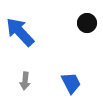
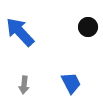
black circle: moved 1 px right, 4 px down
gray arrow: moved 1 px left, 4 px down
